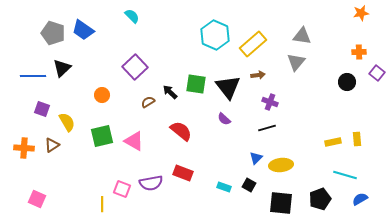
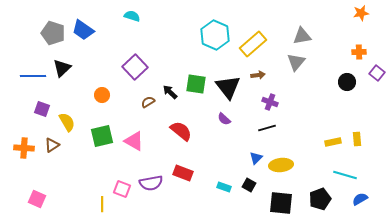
cyan semicircle at (132, 16): rotated 28 degrees counterclockwise
gray triangle at (302, 36): rotated 18 degrees counterclockwise
